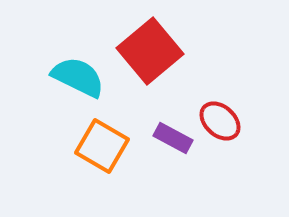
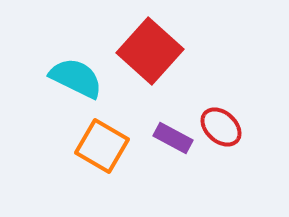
red square: rotated 8 degrees counterclockwise
cyan semicircle: moved 2 px left, 1 px down
red ellipse: moved 1 px right, 6 px down
